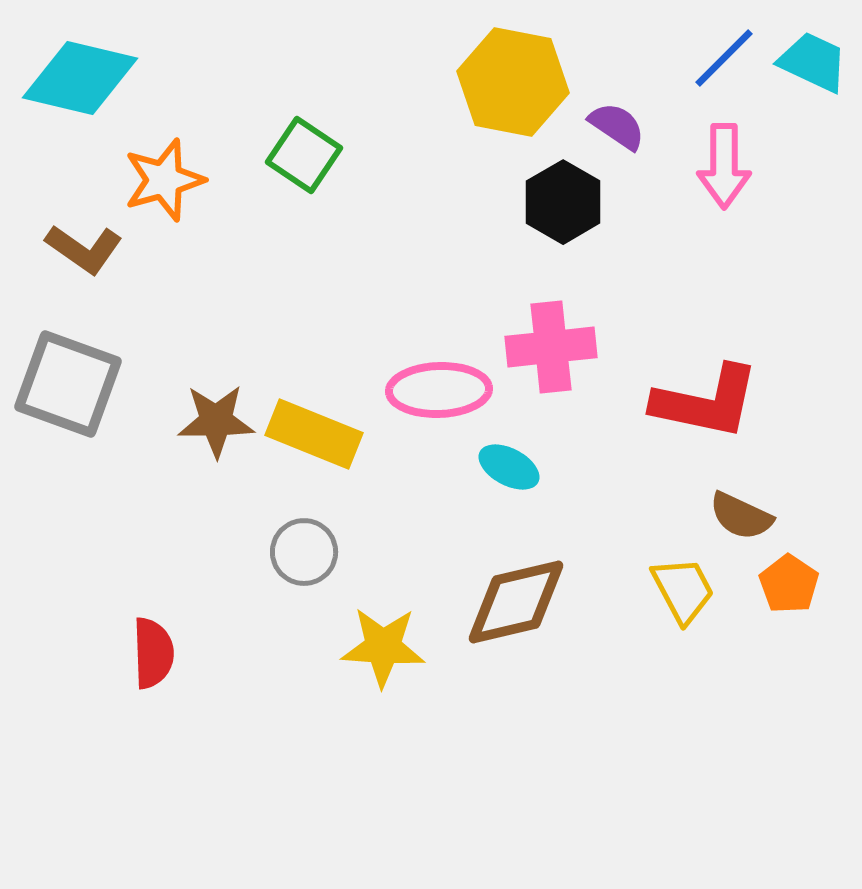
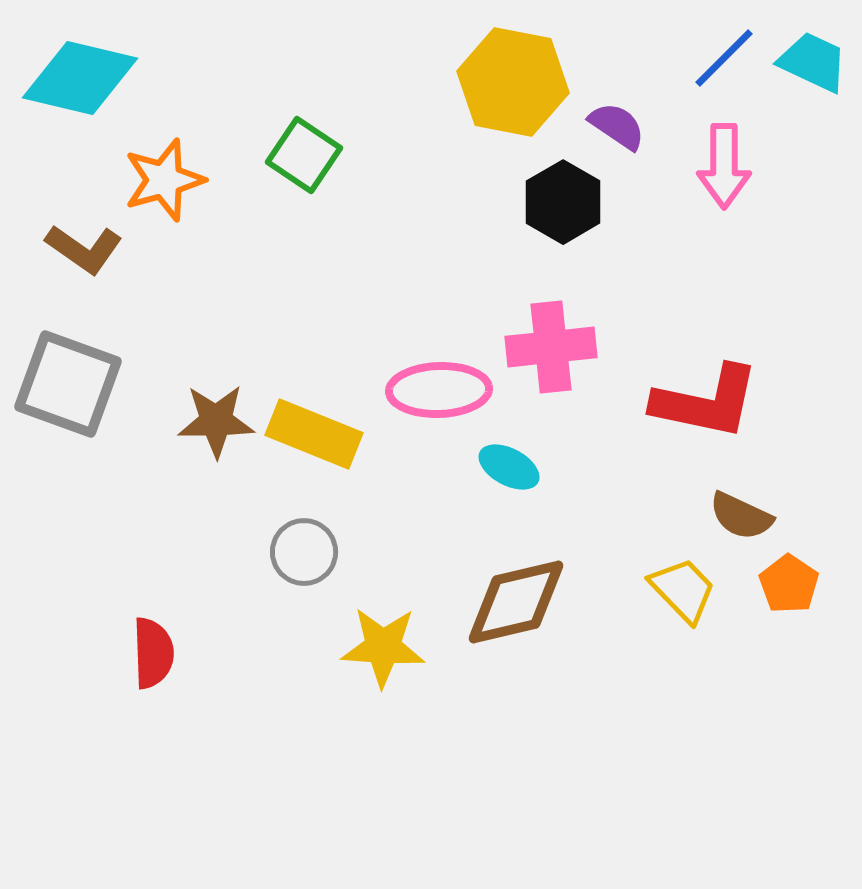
yellow trapezoid: rotated 16 degrees counterclockwise
